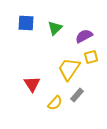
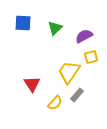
blue square: moved 3 px left
yellow trapezoid: moved 3 px down
